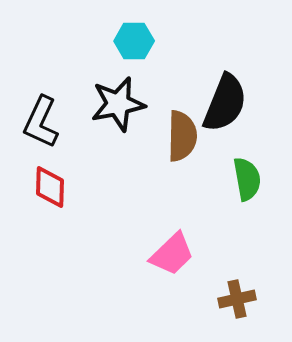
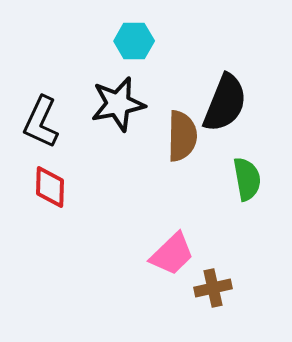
brown cross: moved 24 px left, 11 px up
